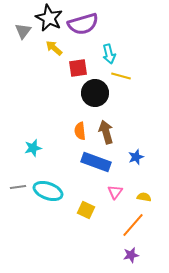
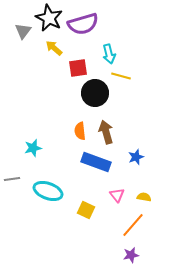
gray line: moved 6 px left, 8 px up
pink triangle: moved 2 px right, 3 px down; rotated 14 degrees counterclockwise
